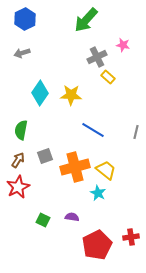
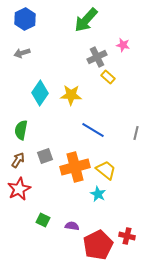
gray line: moved 1 px down
red star: moved 1 px right, 2 px down
cyan star: moved 1 px down
purple semicircle: moved 9 px down
red cross: moved 4 px left, 1 px up; rotated 21 degrees clockwise
red pentagon: moved 1 px right
